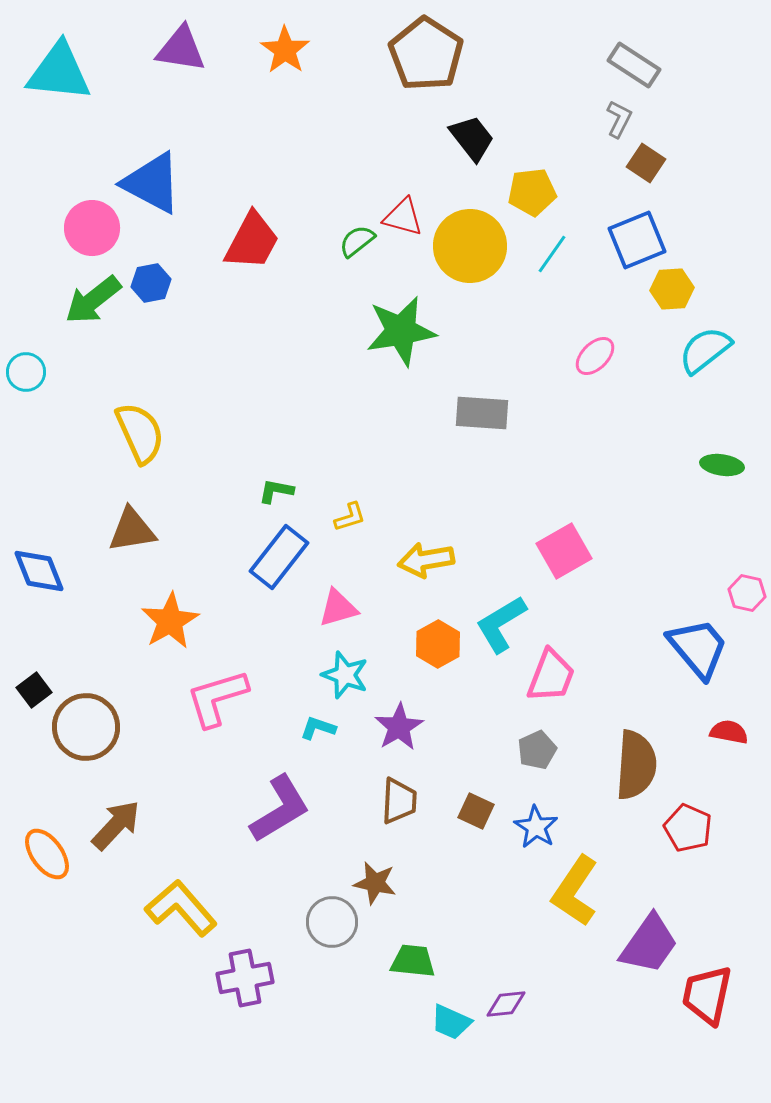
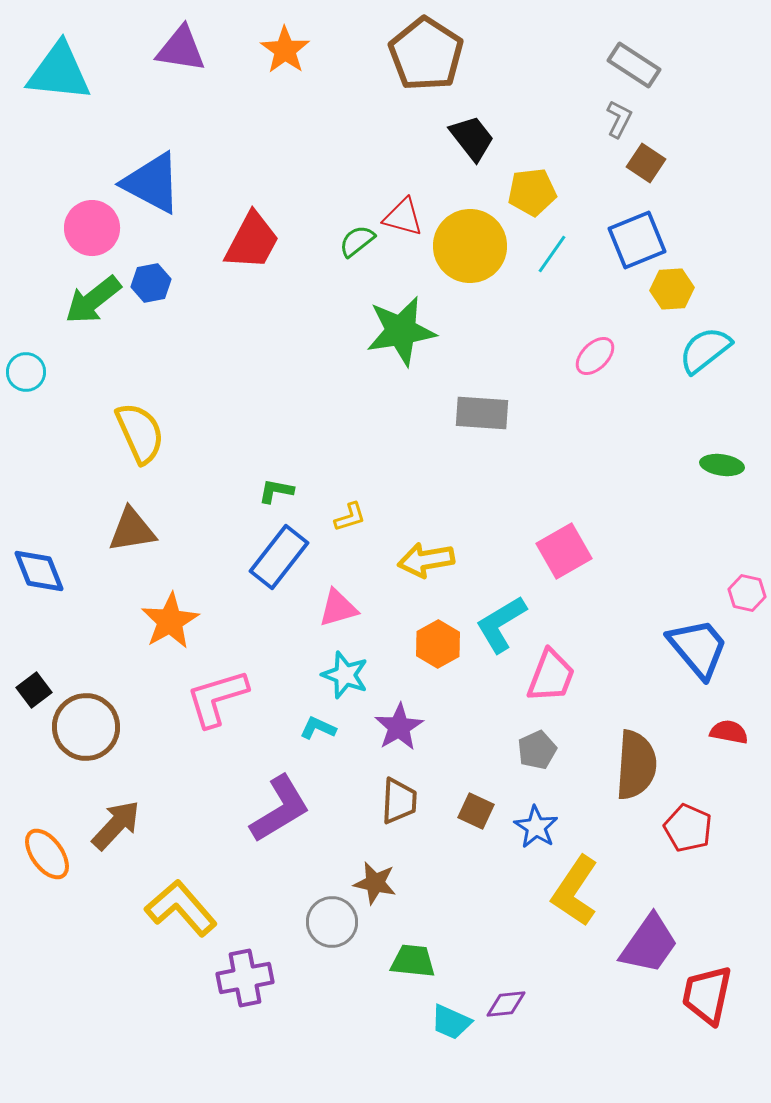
cyan L-shape at (318, 728): rotated 6 degrees clockwise
